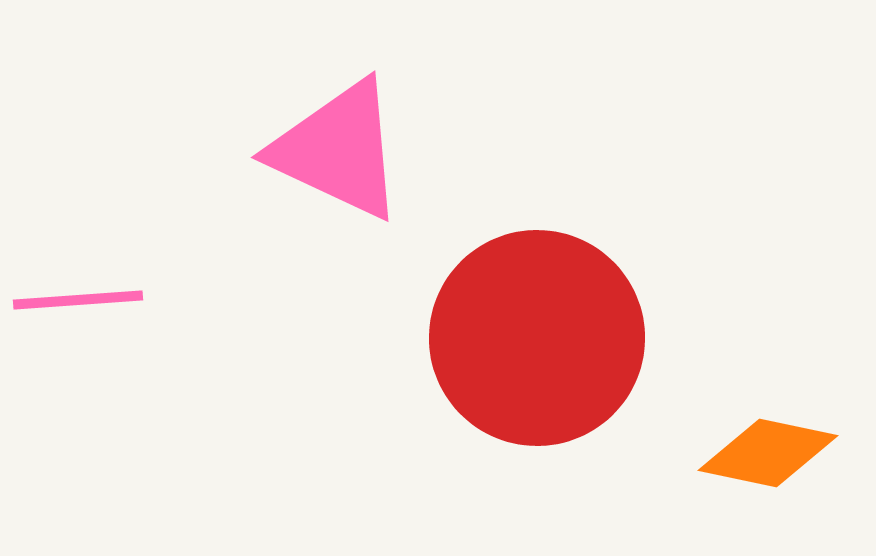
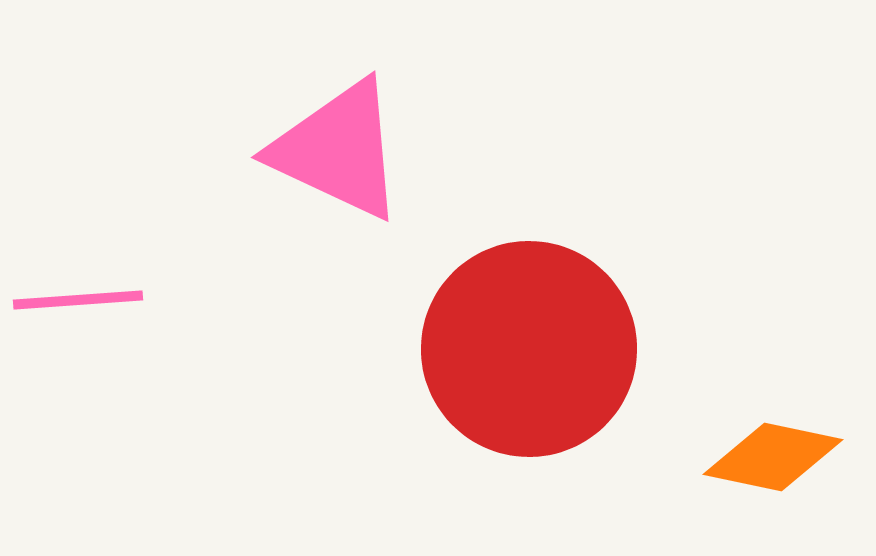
red circle: moved 8 px left, 11 px down
orange diamond: moved 5 px right, 4 px down
